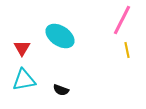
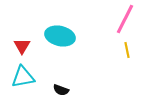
pink line: moved 3 px right, 1 px up
cyan ellipse: rotated 20 degrees counterclockwise
red triangle: moved 2 px up
cyan triangle: moved 1 px left, 3 px up
